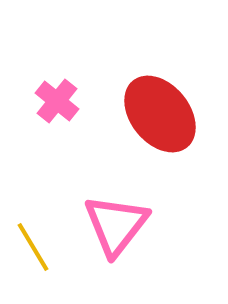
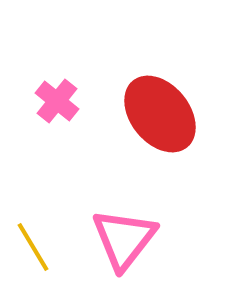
pink triangle: moved 8 px right, 14 px down
